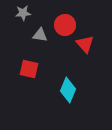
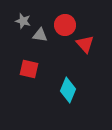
gray star: moved 8 px down; rotated 21 degrees clockwise
